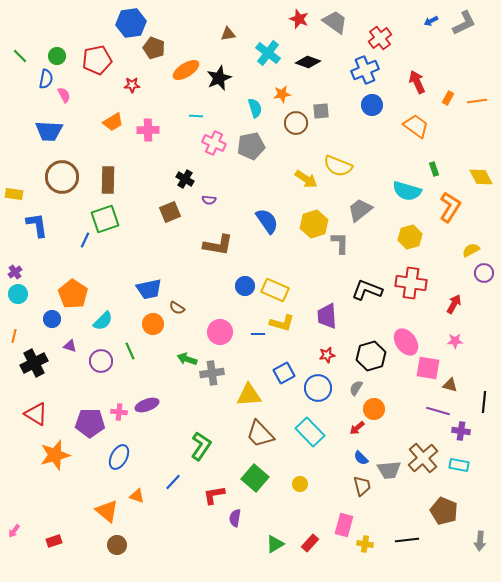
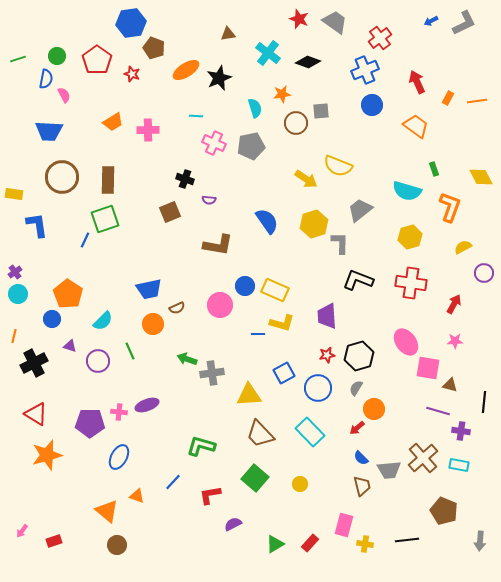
green line at (20, 56): moved 2 px left, 3 px down; rotated 63 degrees counterclockwise
red pentagon at (97, 60): rotated 24 degrees counterclockwise
red star at (132, 85): moved 11 px up; rotated 21 degrees clockwise
black cross at (185, 179): rotated 12 degrees counterclockwise
orange L-shape at (450, 207): rotated 12 degrees counterclockwise
yellow semicircle at (471, 250): moved 8 px left, 3 px up
black L-shape at (367, 290): moved 9 px left, 10 px up
orange pentagon at (73, 294): moved 5 px left
brown semicircle at (177, 308): rotated 56 degrees counterclockwise
pink circle at (220, 332): moved 27 px up
black hexagon at (371, 356): moved 12 px left
purple circle at (101, 361): moved 3 px left
green L-shape at (201, 446): rotated 108 degrees counterclockwise
orange star at (55, 455): moved 8 px left
red L-shape at (214, 495): moved 4 px left
purple semicircle at (235, 518): moved 2 px left, 6 px down; rotated 54 degrees clockwise
pink arrow at (14, 531): moved 8 px right
